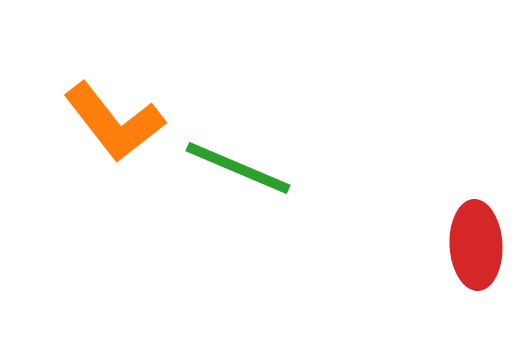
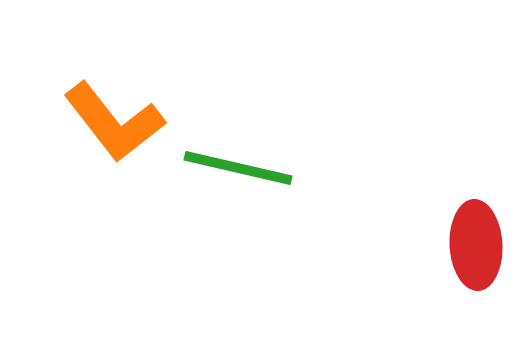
green line: rotated 10 degrees counterclockwise
